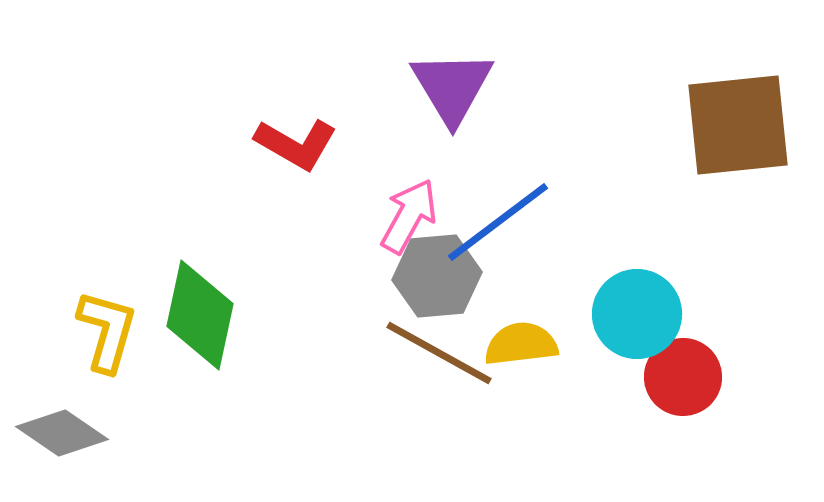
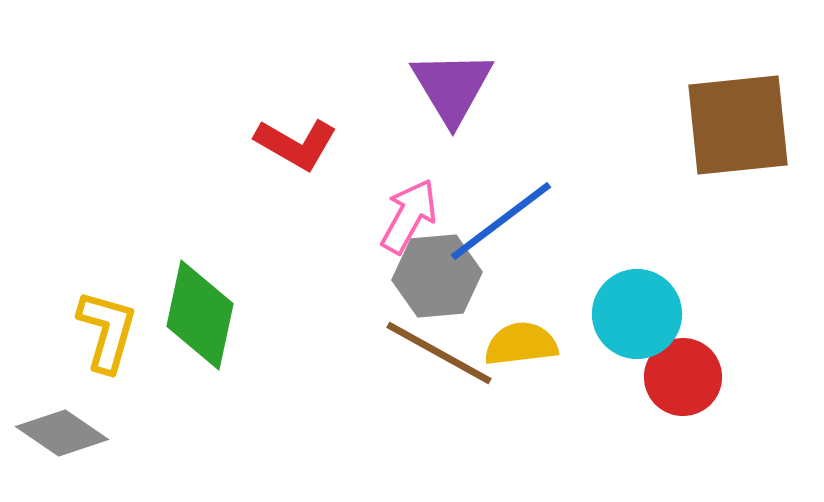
blue line: moved 3 px right, 1 px up
